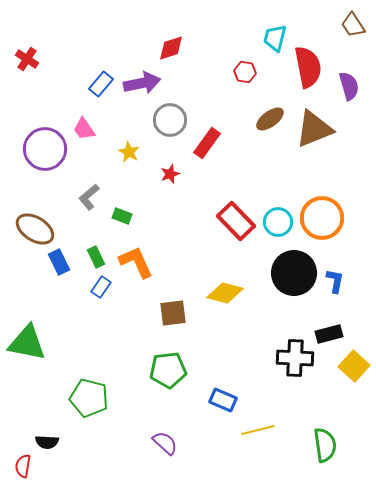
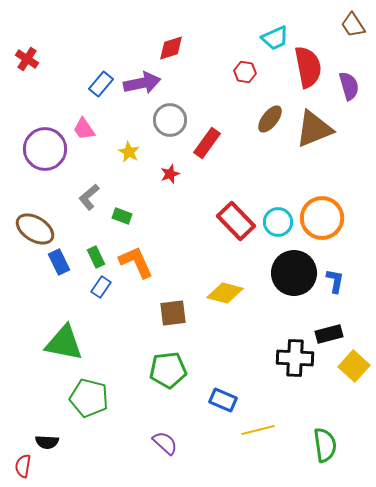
cyan trapezoid at (275, 38): rotated 128 degrees counterclockwise
brown ellipse at (270, 119): rotated 16 degrees counterclockwise
green triangle at (27, 343): moved 37 px right
